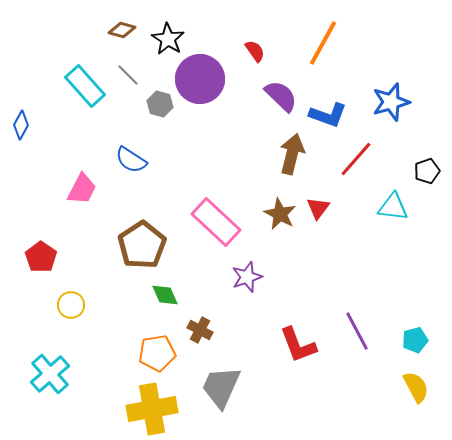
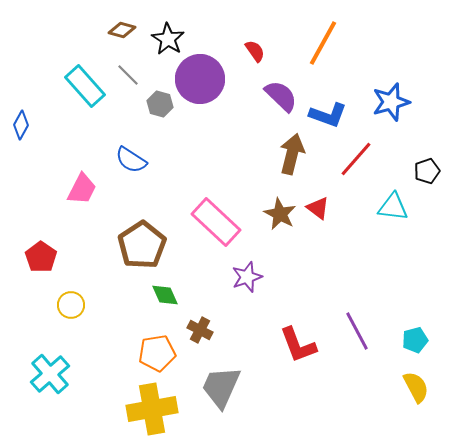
red triangle: rotated 30 degrees counterclockwise
